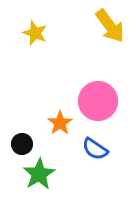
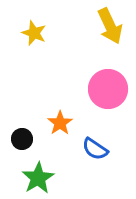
yellow arrow: rotated 12 degrees clockwise
yellow star: moved 1 px left
pink circle: moved 10 px right, 12 px up
black circle: moved 5 px up
green star: moved 1 px left, 4 px down
